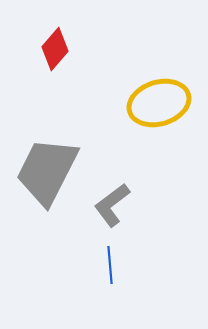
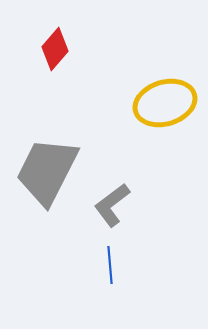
yellow ellipse: moved 6 px right
